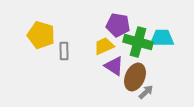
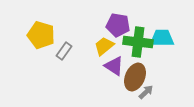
green cross: rotated 8 degrees counterclockwise
yellow trapezoid: rotated 15 degrees counterclockwise
gray rectangle: rotated 36 degrees clockwise
